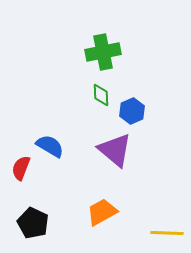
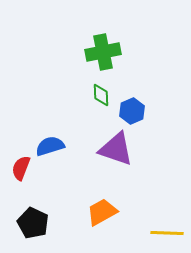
blue semicircle: rotated 48 degrees counterclockwise
purple triangle: moved 1 px right, 1 px up; rotated 21 degrees counterclockwise
